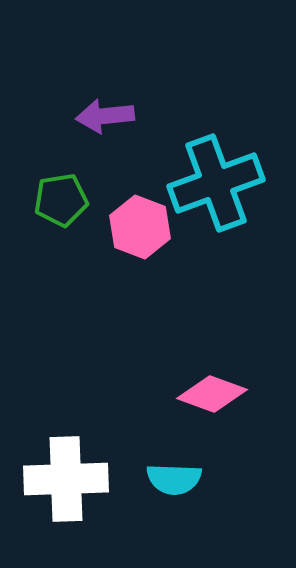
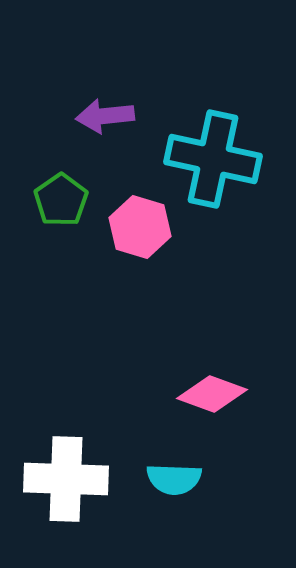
cyan cross: moved 3 px left, 24 px up; rotated 32 degrees clockwise
green pentagon: rotated 26 degrees counterclockwise
pink hexagon: rotated 4 degrees counterclockwise
white cross: rotated 4 degrees clockwise
